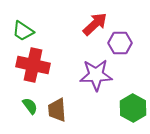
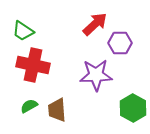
green semicircle: moved 1 px left; rotated 84 degrees counterclockwise
